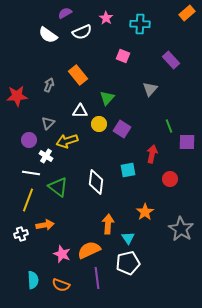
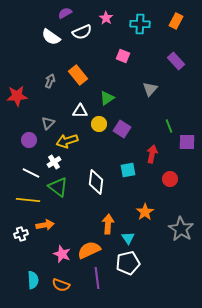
orange rectangle at (187, 13): moved 11 px left, 8 px down; rotated 21 degrees counterclockwise
white semicircle at (48, 35): moved 3 px right, 2 px down
purple rectangle at (171, 60): moved 5 px right, 1 px down
gray arrow at (49, 85): moved 1 px right, 4 px up
green triangle at (107, 98): rotated 14 degrees clockwise
white cross at (46, 156): moved 8 px right, 6 px down; rotated 24 degrees clockwise
white line at (31, 173): rotated 18 degrees clockwise
yellow line at (28, 200): rotated 75 degrees clockwise
